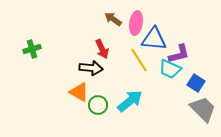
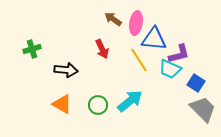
black arrow: moved 25 px left, 2 px down
orange triangle: moved 17 px left, 12 px down
